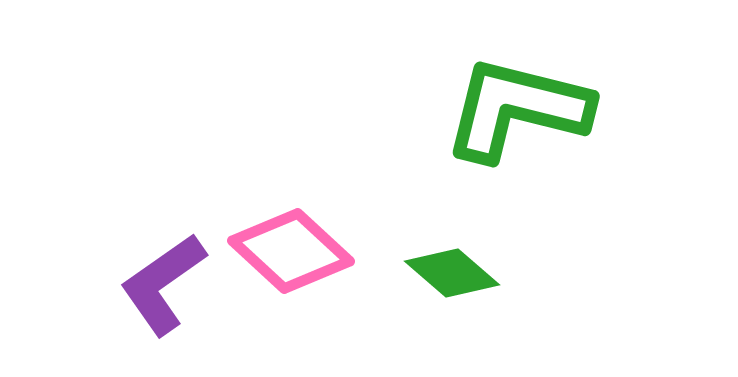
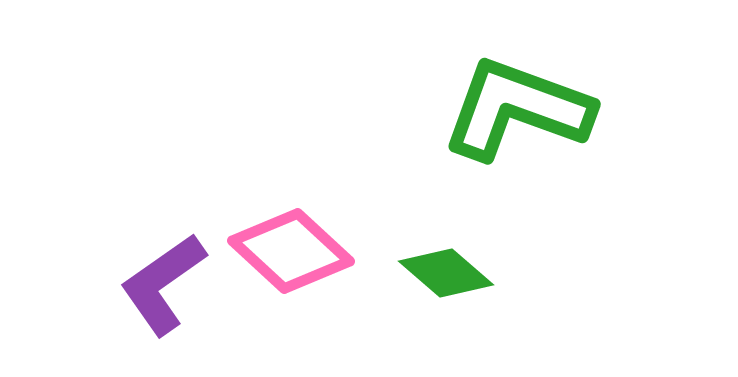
green L-shape: rotated 6 degrees clockwise
green diamond: moved 6 px left
